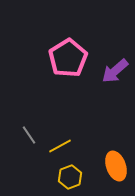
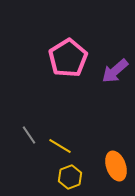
yellow line: rotated 60 degrees clockwise
